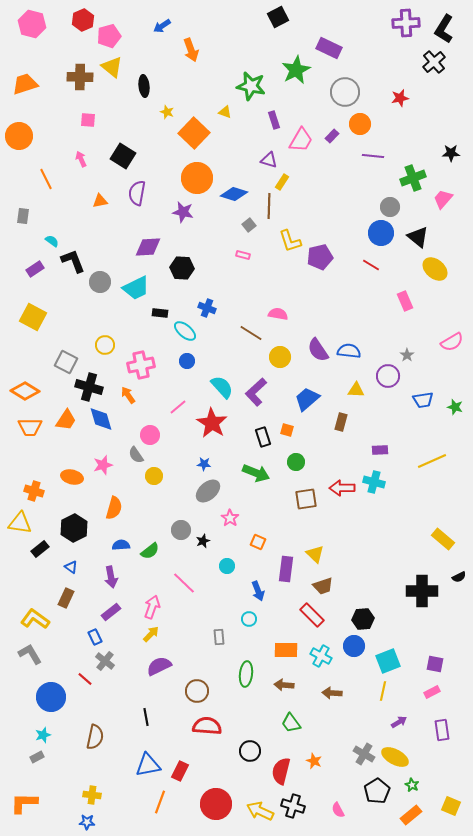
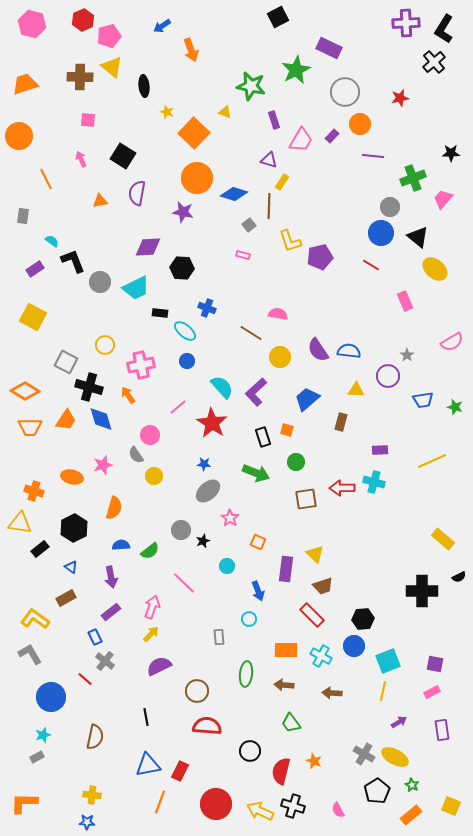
brown rectangle at (66, 598): rotated 36 degrees clockwise
